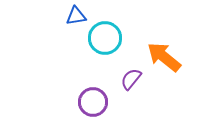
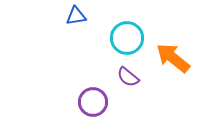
cyan circle: moved 22 px right
orange arrow: moved 9 px right, 1 px down
purple semicircle: moved 3 px left, 2 px up; rotated 90 degrees counterclockwise
